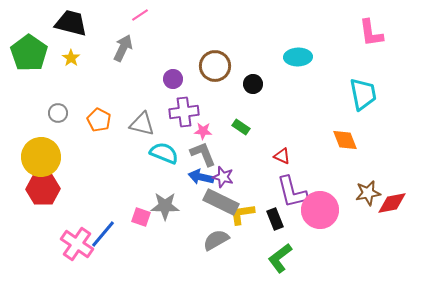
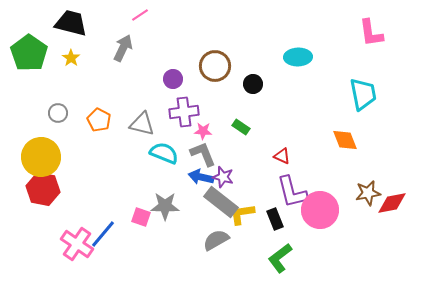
red hexagon: rotated 12 degrees clockwise
gray rectangle: rotated 12 degrees clockwise
